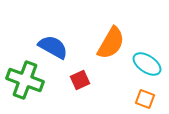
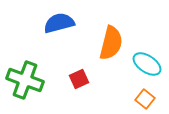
orange semicircle: rotated 16 degrees counterclockwise
blue semicircle: moved 6 px right, 24 px up; rotated 44 degrees counterclockwise
red square: moved 1 px left, 1 px up
orange square: rotated 18 degrees clockwise
